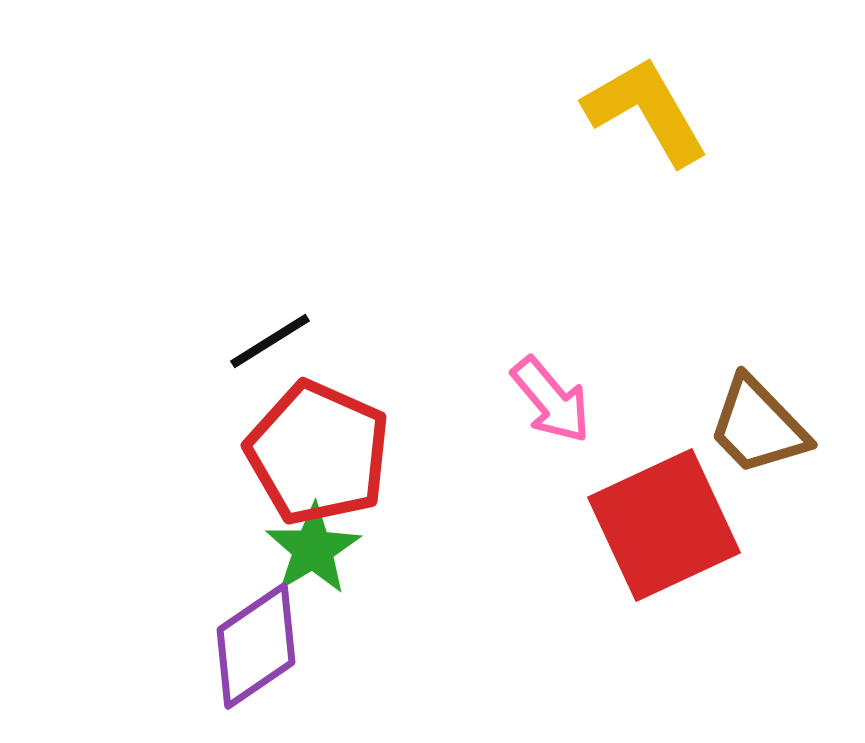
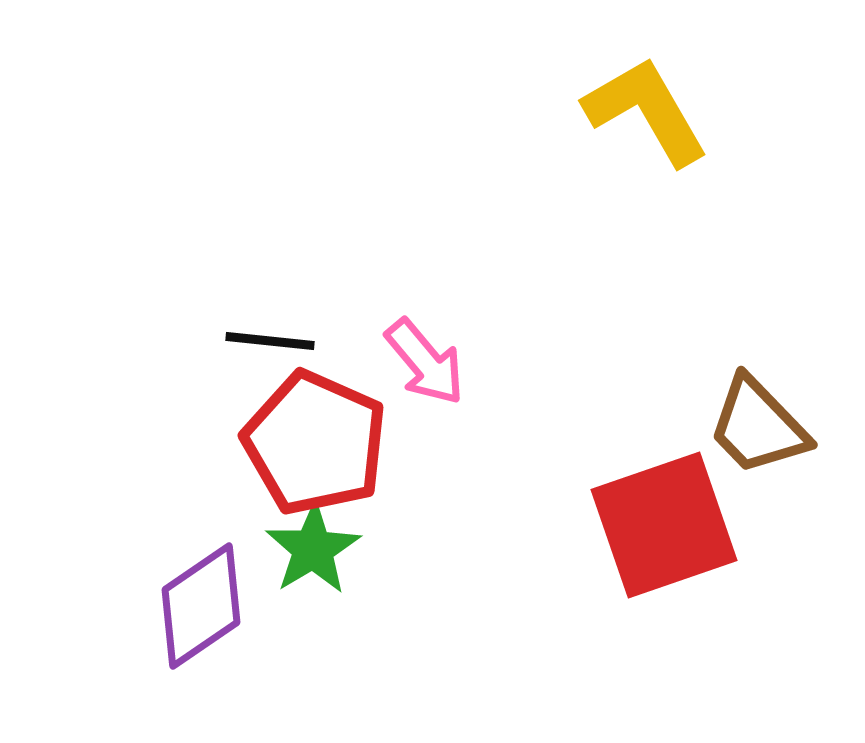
black line: rotated 38 degrees clockwise
pink arrow: moved 126 px left, 38 px up
red pentagon: moved 3 px left, 10 px up
red square: rotated 6 degrees clockwise
purple diamond: moved 55 px left, 40 px up
